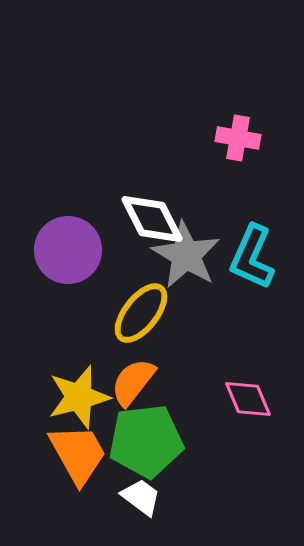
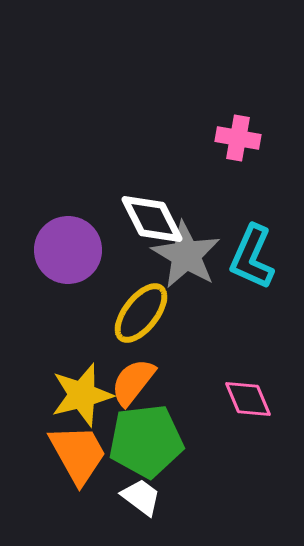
yellow star: moved 3 px right, 2 px up
